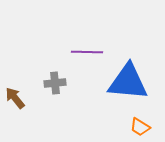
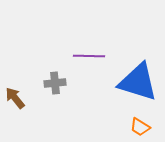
purple line: moved 2 px right, 4 px down
blue triangle: moved 10 px right; rotated 12 degrees clockwise
